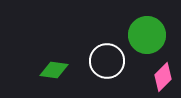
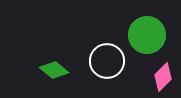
green diamond: rotated 32 degrees clockwise
